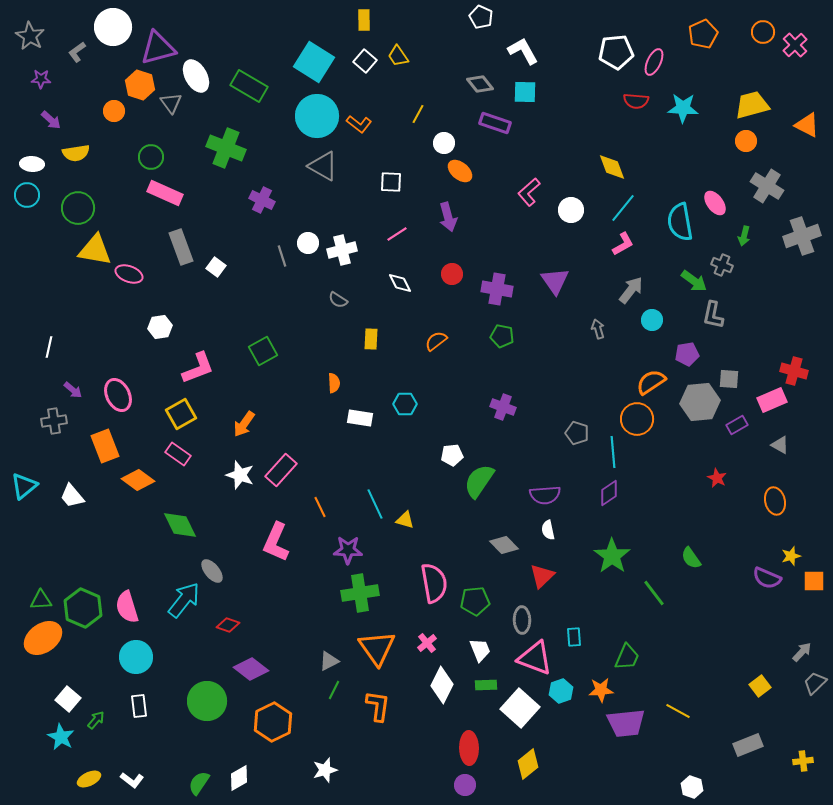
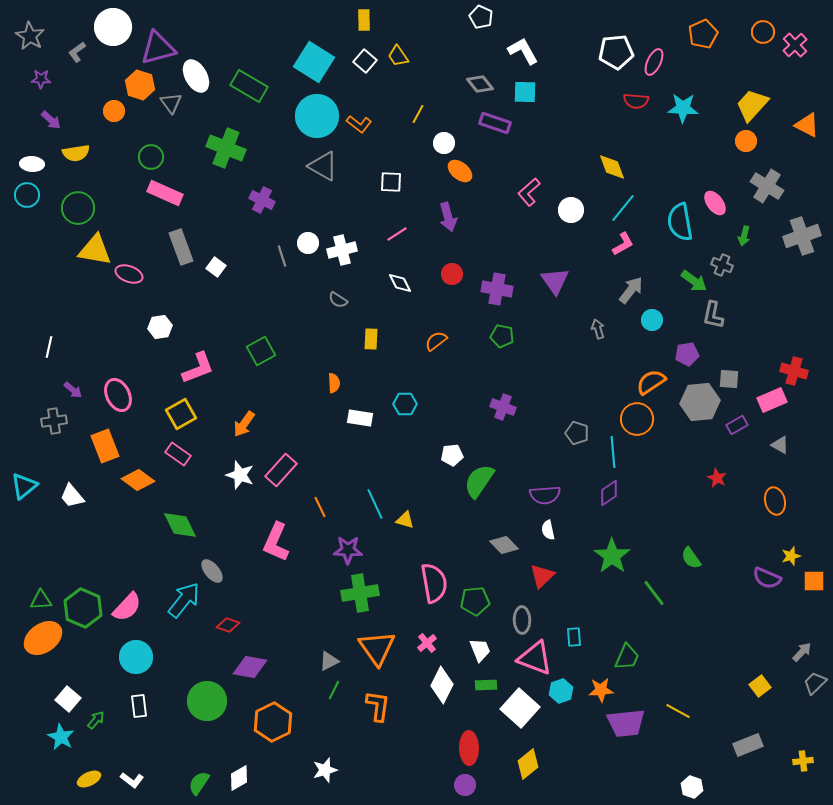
yellow trapezoid at (752, 105): rotated 33 degrees counterclockwise
green square at (263, 351): moved 2 px left
pink semicircle at (127, 607): rotated 120 degrees counterclockwise
purple diamond at (251, 669): moved 1 px left, 2 px up; rotated 28 degrees counterclockwise
